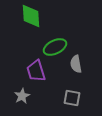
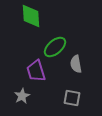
green ellipse: rotated 15 degrees counterclockwise
